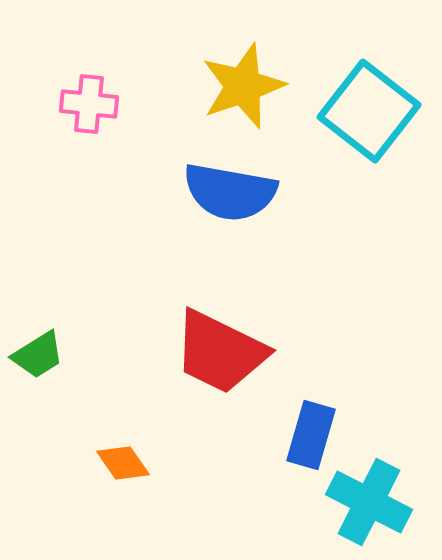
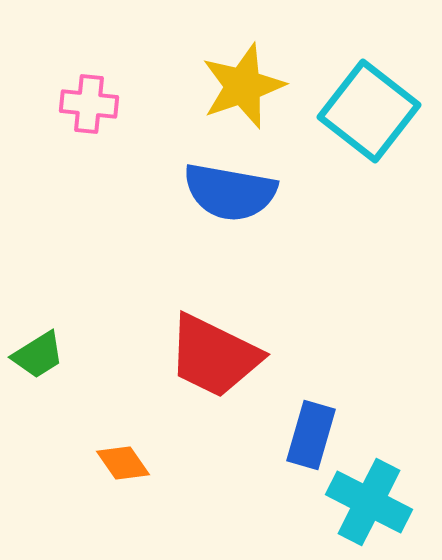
red trapezoid: moved 6 px left, 4 px down
